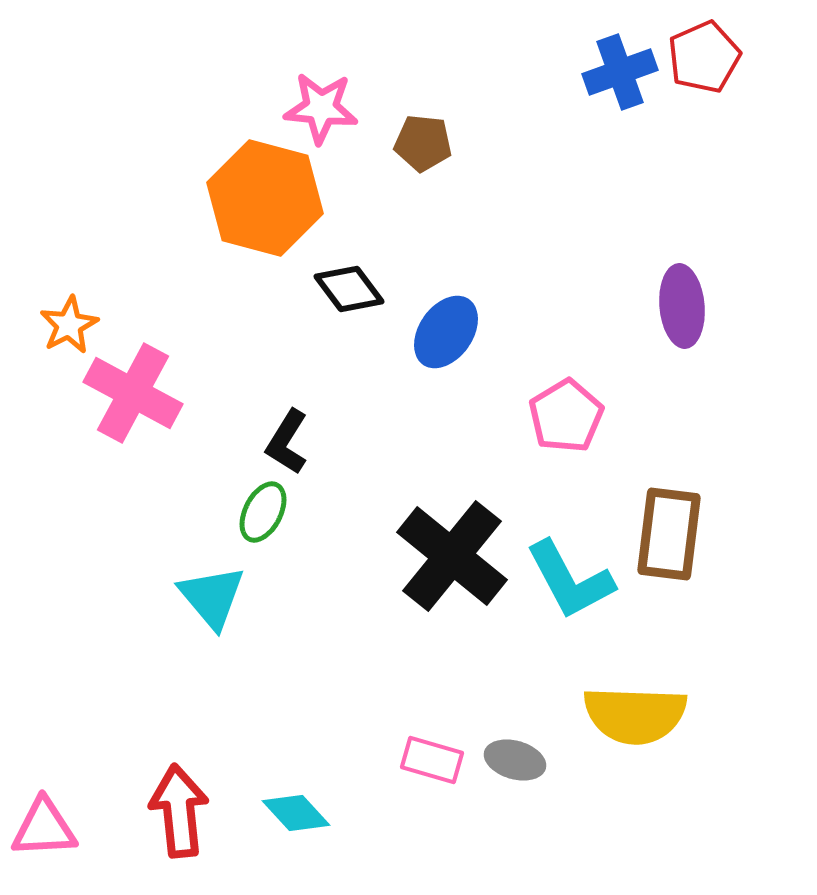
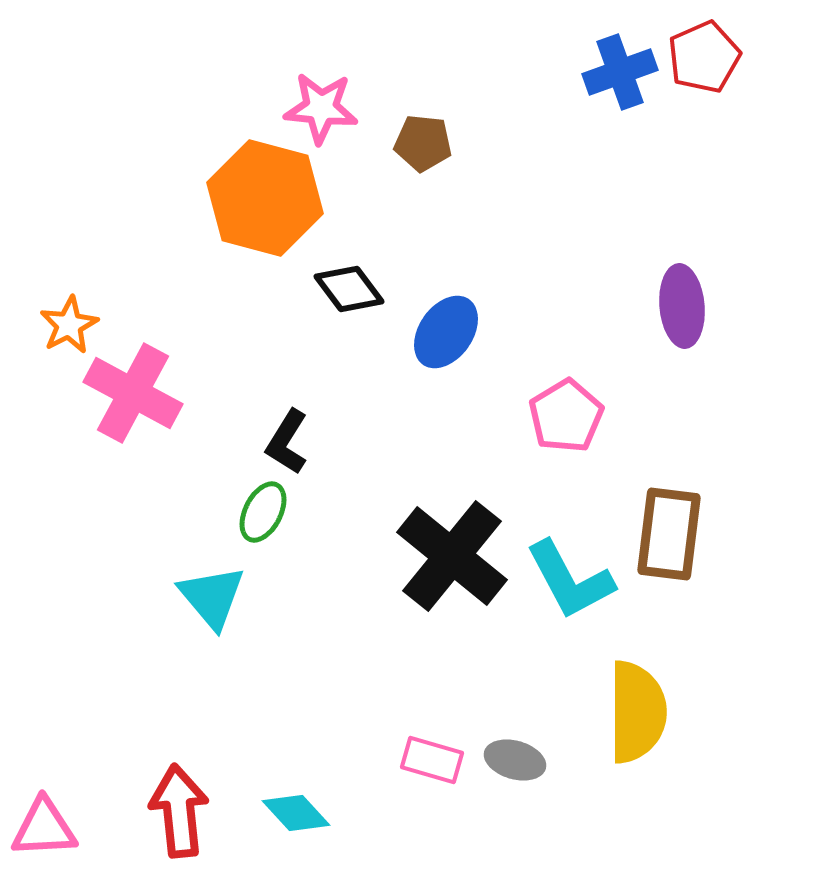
yellow semicircle: moved 2 px right, 3 px up; rotated 92 degrees counterclockwise
